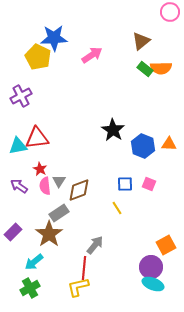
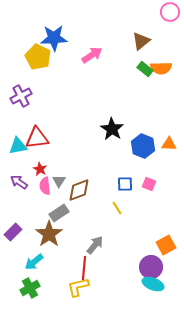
black star: moved 1 px left, 1 px up
purple arrow: moved 4 px up
